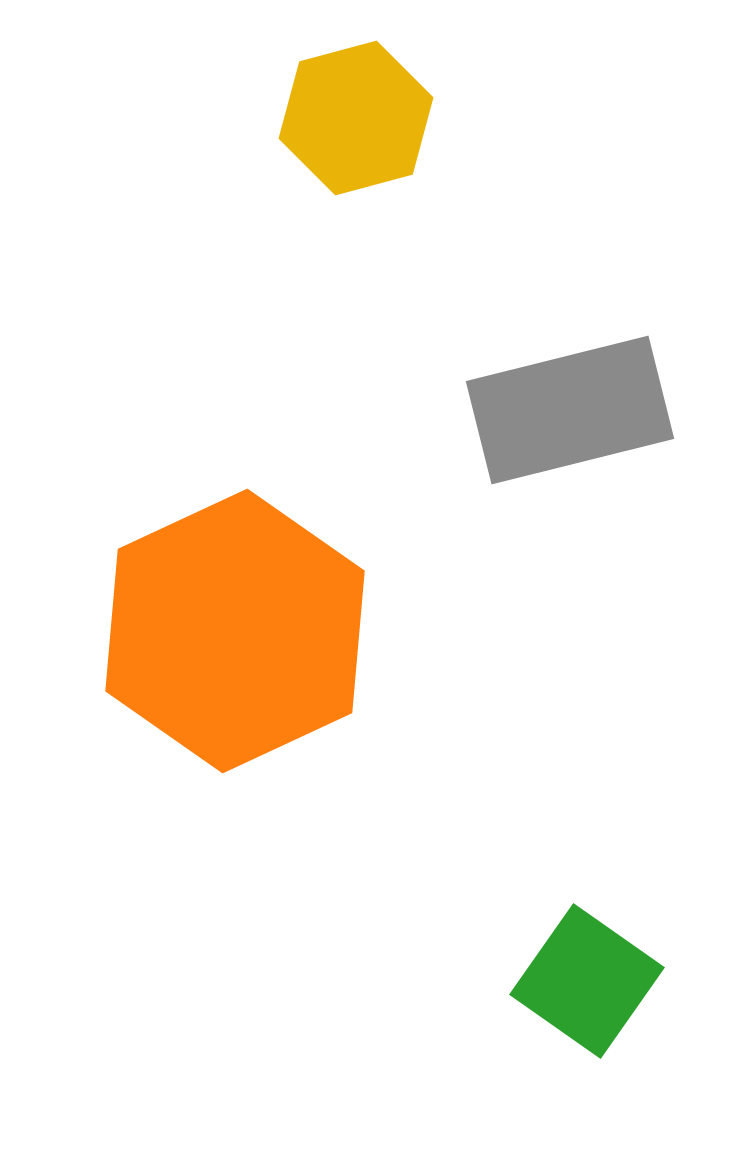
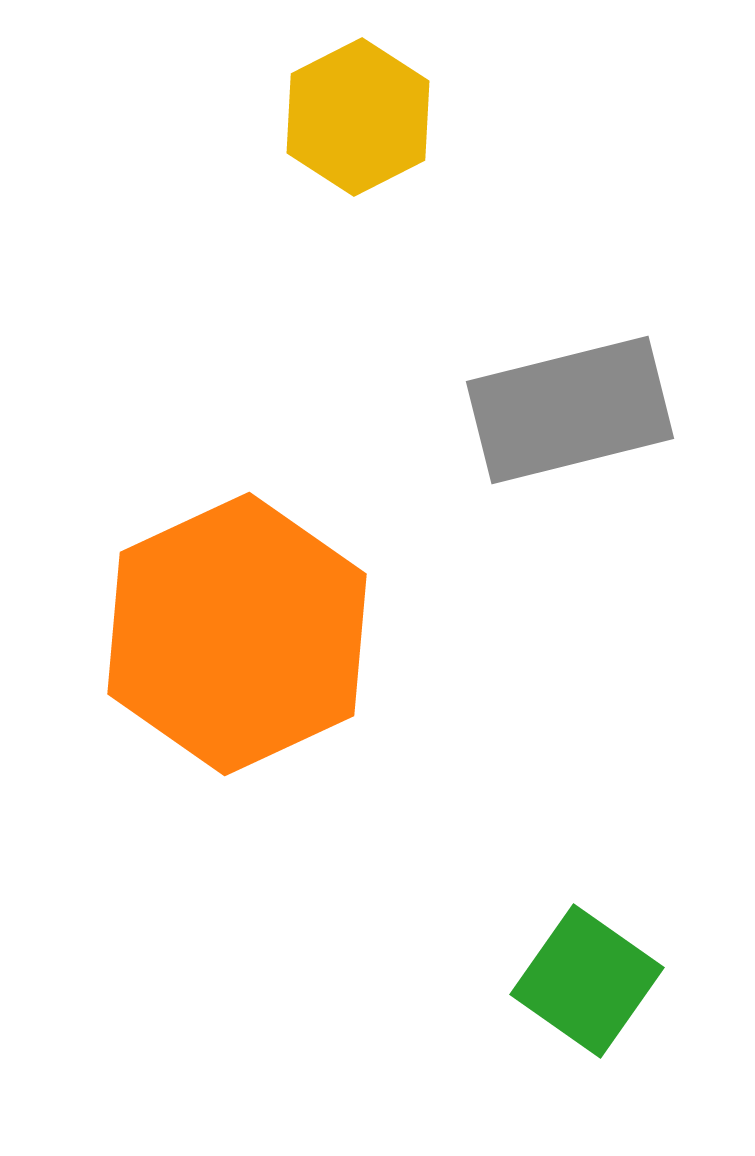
yellow hexagon: moved 2 px right, 1 px up; rotated 12 degrees counterclockwise
orange hexagon: moved 2 px right, 3 px down
